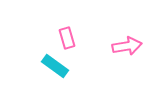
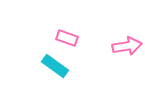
pink rectangle: rotated 55 degrees counterclockwise
